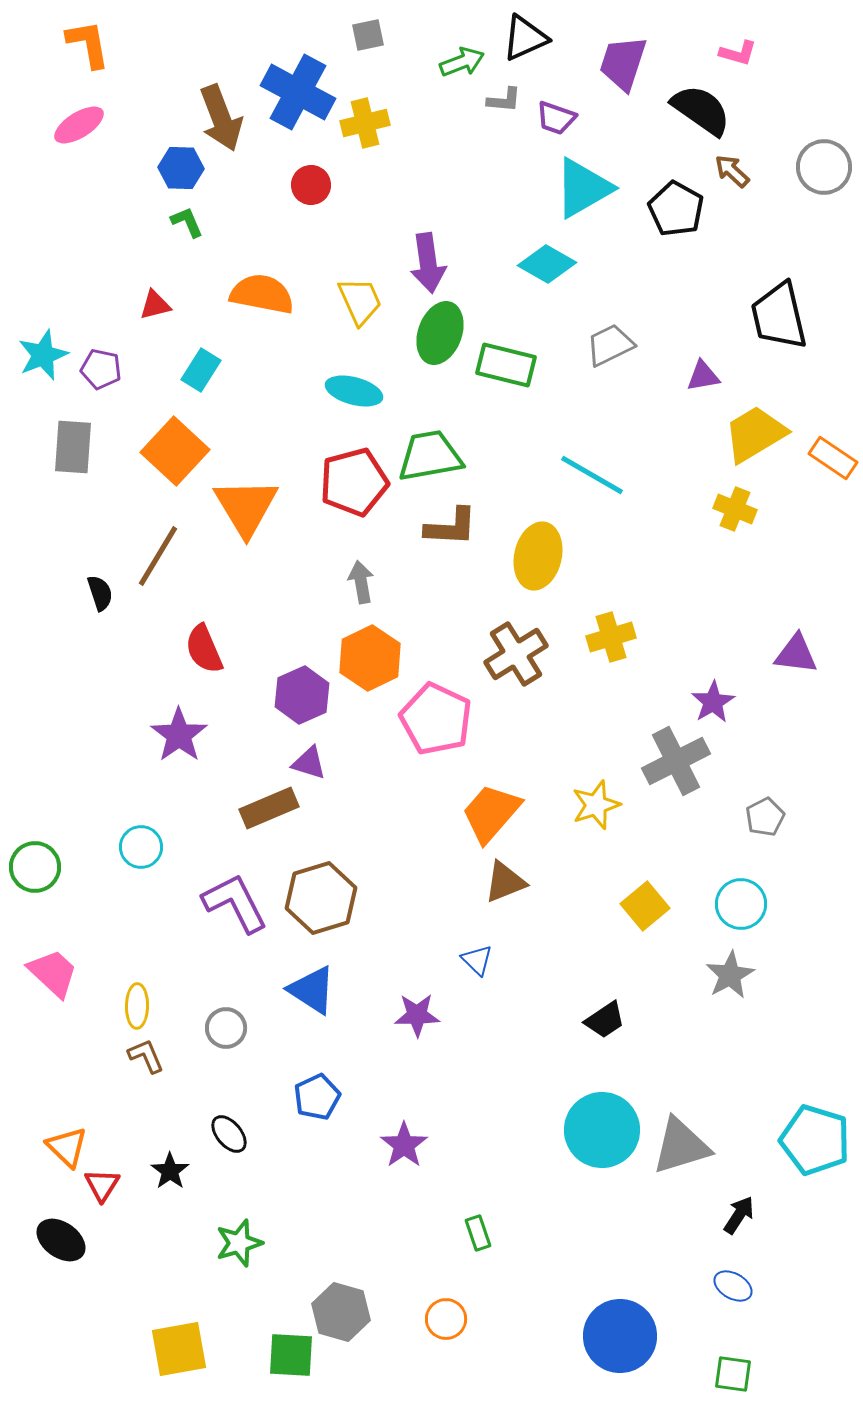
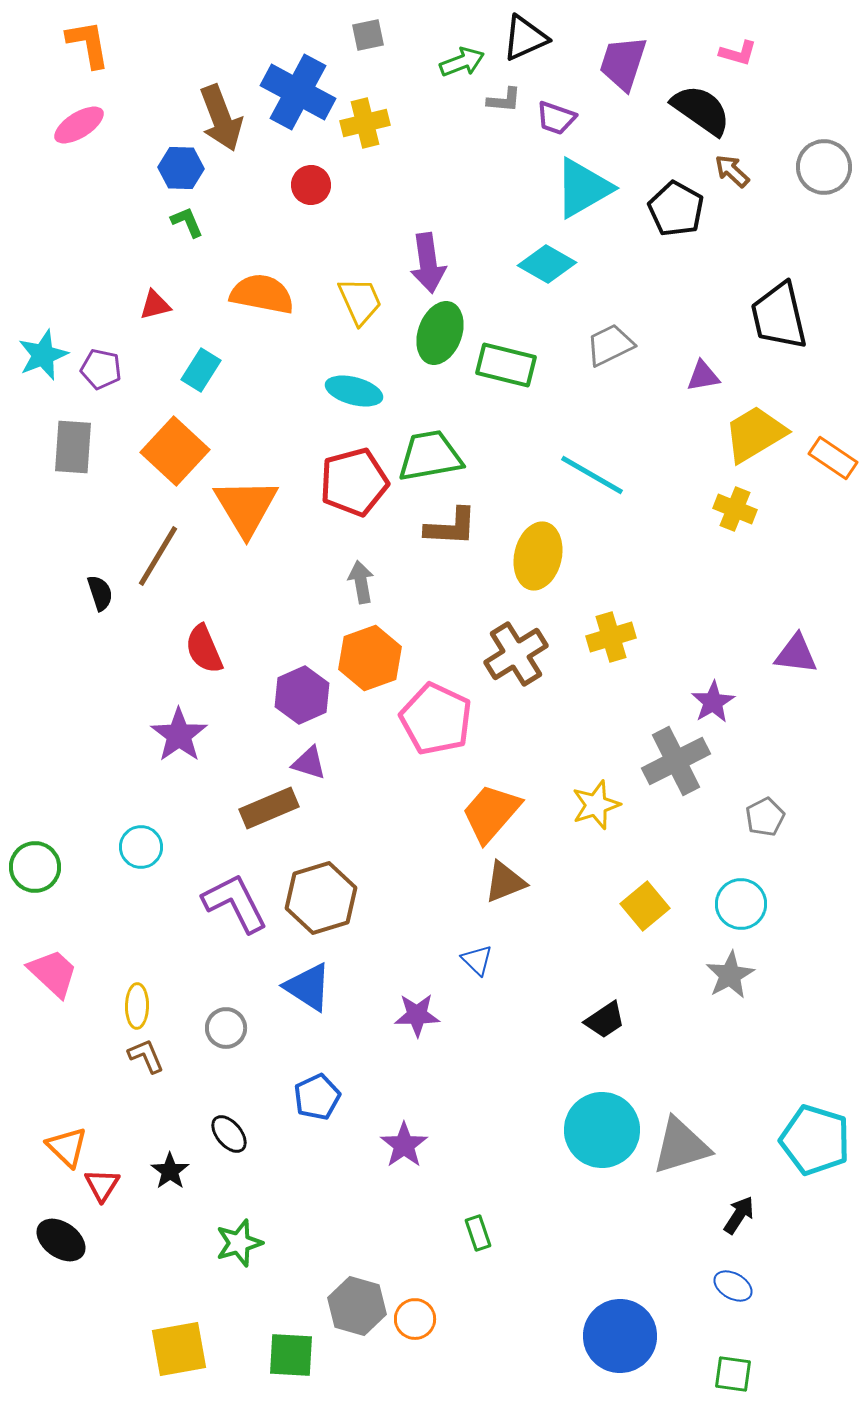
orange hexagon at (370, 658): rotated 6 degrees clockwise
blue triangle at (312, 990): moved 4 px left, 3 px up
gray hexagon at (341, 1312): moved 16 px right, 6 px up
orange circle at (446, 1319): moved 31 px left
